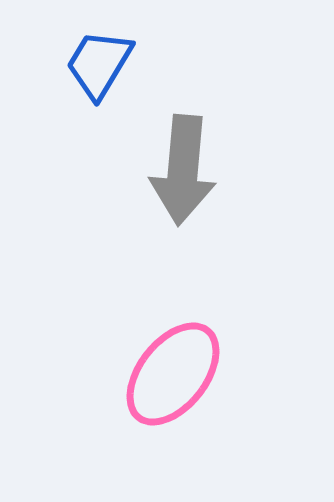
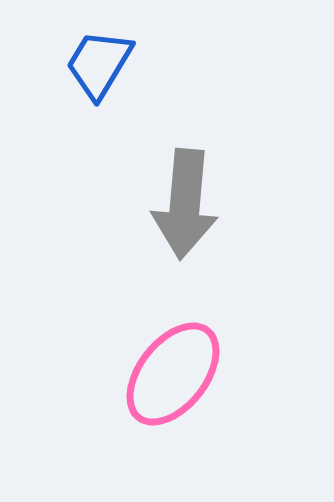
gray arrow: moved 2 px right, 34 px down
